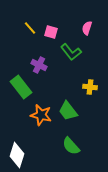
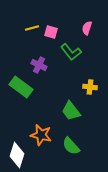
yellow line: moved 2 px right; rotated 64 degrees counterclockwise
green rectangle: rotated 15 degrees counterclockwise
green trapezoid: moved 3 px right
orange star: moved 20 px down
